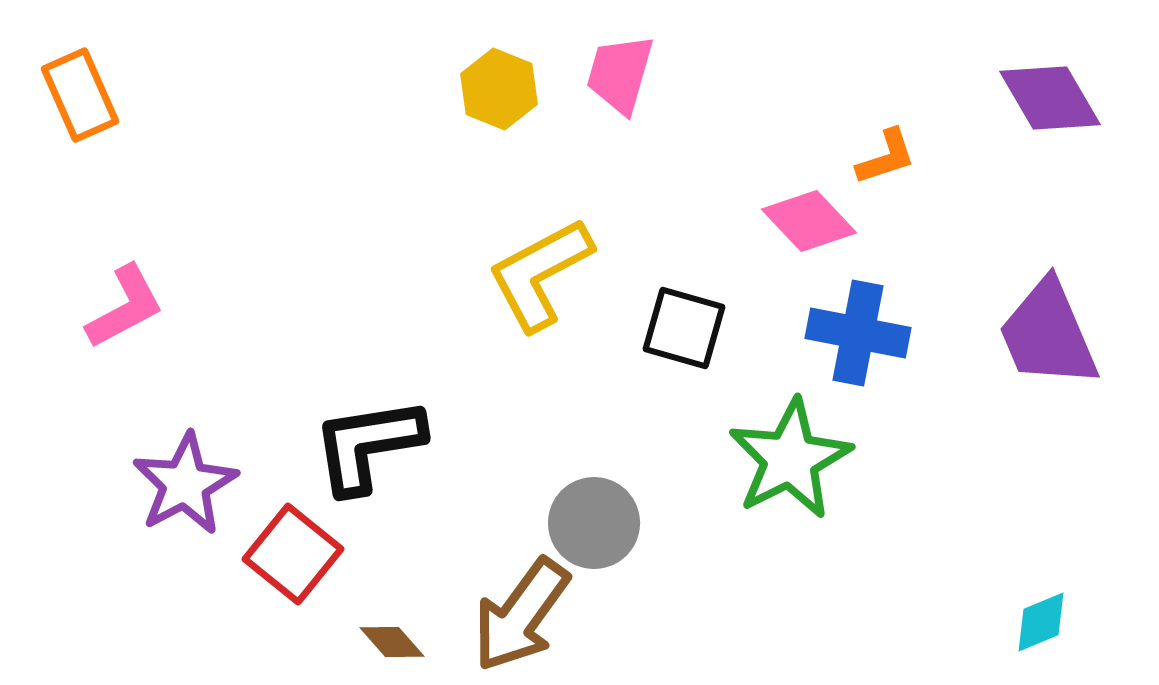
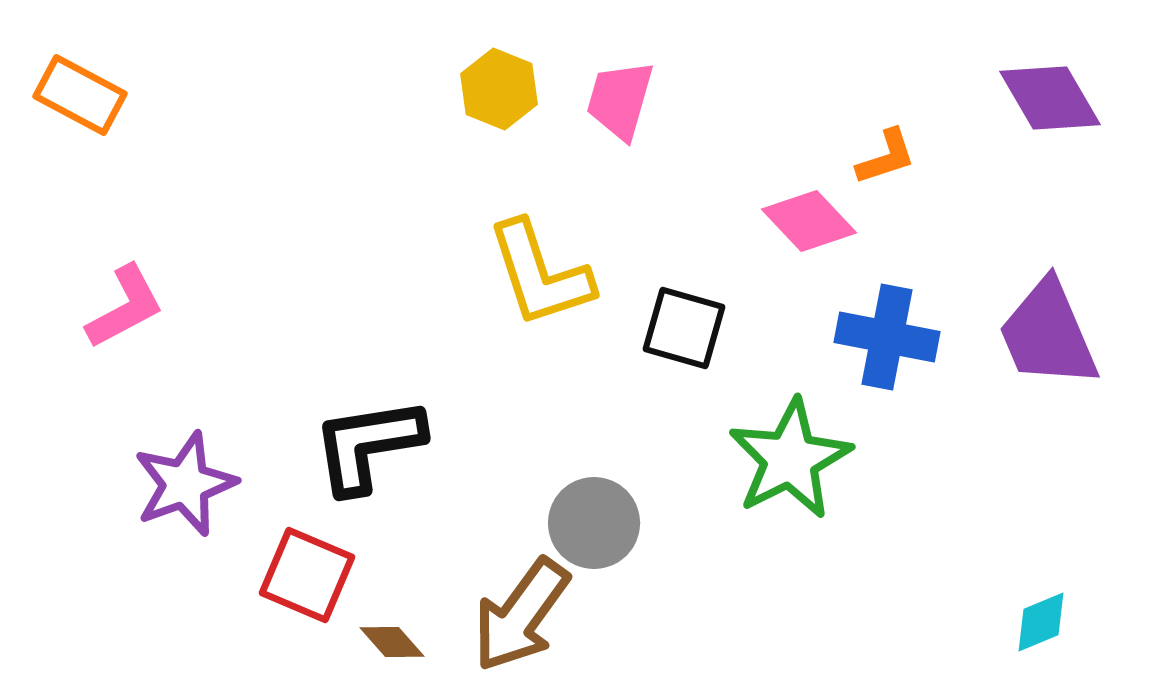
pink trapezoid: moved 26 px down
orange rectangle: rotated 38 degrees counterclockwise
yellow L-shape: rotated 80 degrees counterclockwise
blue cross: moved 29 px right, 4 px down
purple star: rotated 8 degrees clockwise
red square: moved 14 px right, 21 px down; rotated 16 degrees counterclockwise
